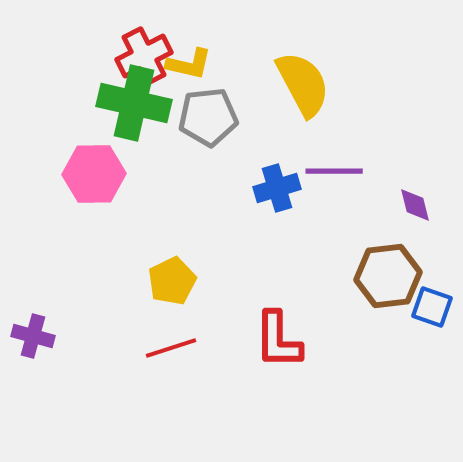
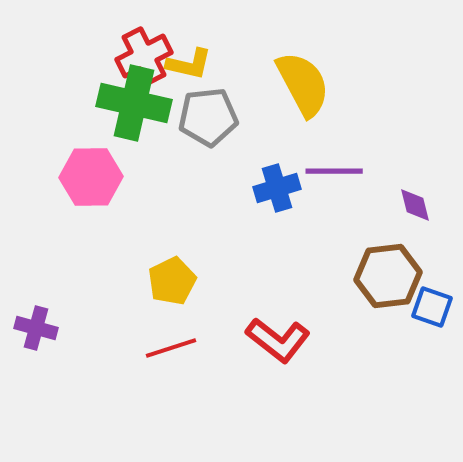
pink hexagon: moved 3 px left, 3 px down
purple cross: moved 3 px right, 8 px up
red L-shape: rotated 52 degrees counterclockwise
